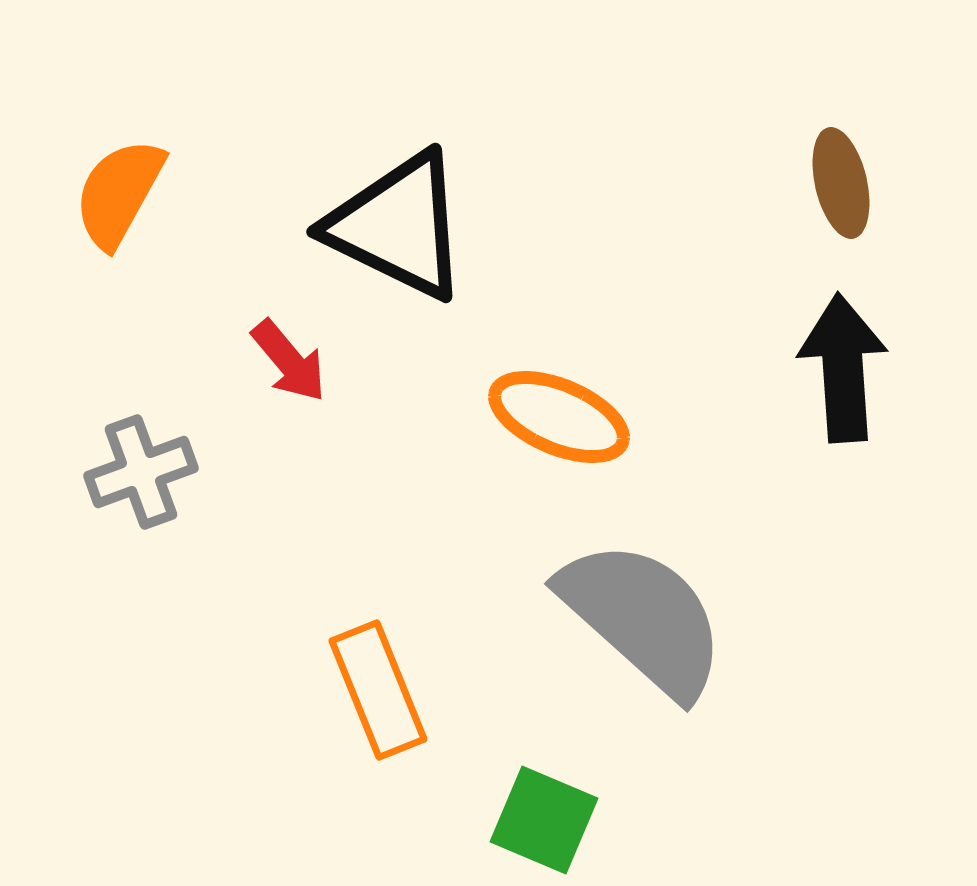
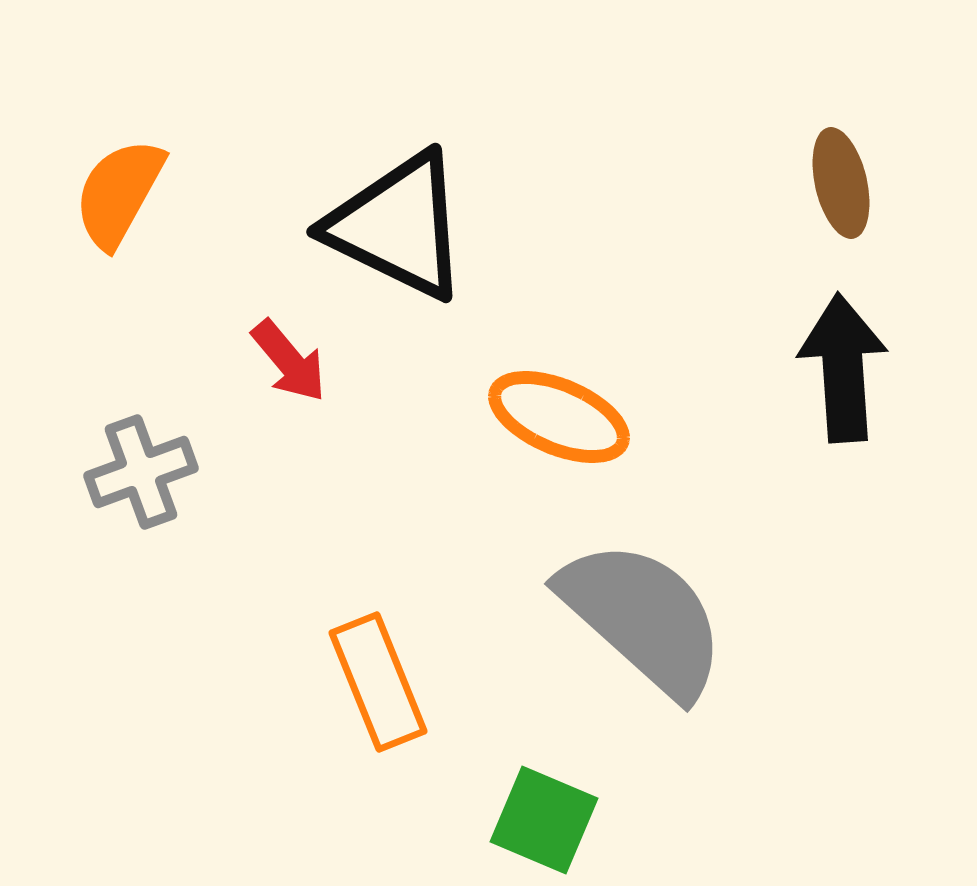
orange rectangle: moved 8 px up
